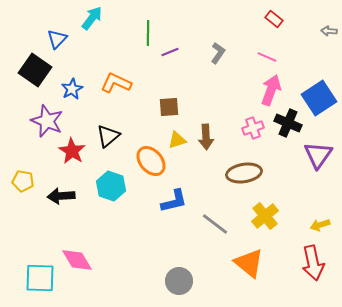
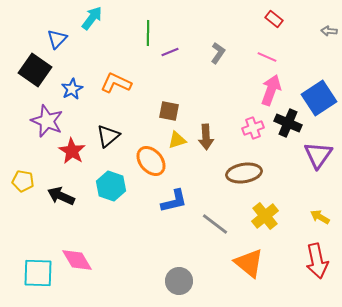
brown square: moved 4 px down; rotated 15 degrees clockwise
black arrow: rotated 28 degrees clockwise
yellow arrow: moved 8 px up; rotated 48 degrees clockwise
red arrow: moved 4 px right, 2 px up
cyan square: moved 2 px left, 5 px up
